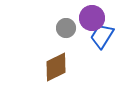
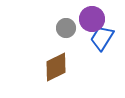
purple circle: moved 1 px down
blue trapezoid: moved 2 px down
